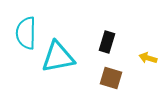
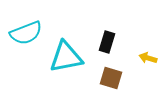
cyan semicircle: rotated 112 degrees counterclockwise
cyan triangle: moved 8 px right
